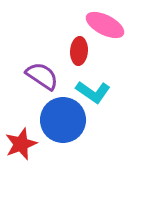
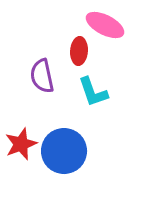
purple semicircle: rotated 136 degrees counterclockwise
cyan L-shape: rotated 36 degrees clockwise
blue circle: moved 1 px right, 31 px down
